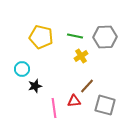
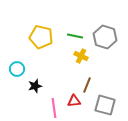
gray hexagon: rotated 20 degrees clockwise
yellow cross: rotated 32 degrees counterclockwise
cyan circle: moved 5 px left
brown line: moved 1 px up; rotated 21 degrees counterclockwise
